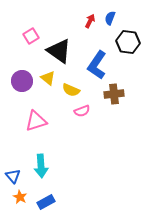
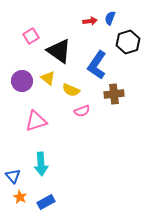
red arrow: rotated 56 degrees clockwise
black hexagon: rotated 25 degrees counterclockwise
cyan arrow: moved 2 px up
